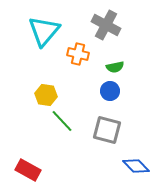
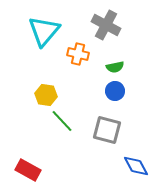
blue circle: moved 5 px right
blue diamond: rotated 16 degrees clockwise
